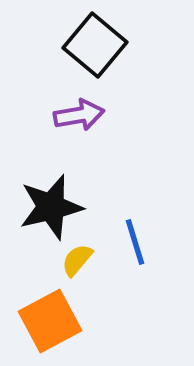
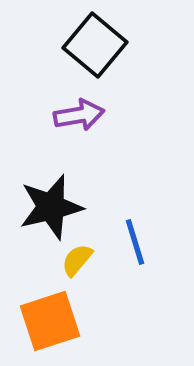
orange square: rotated 10 degrees clockwise
